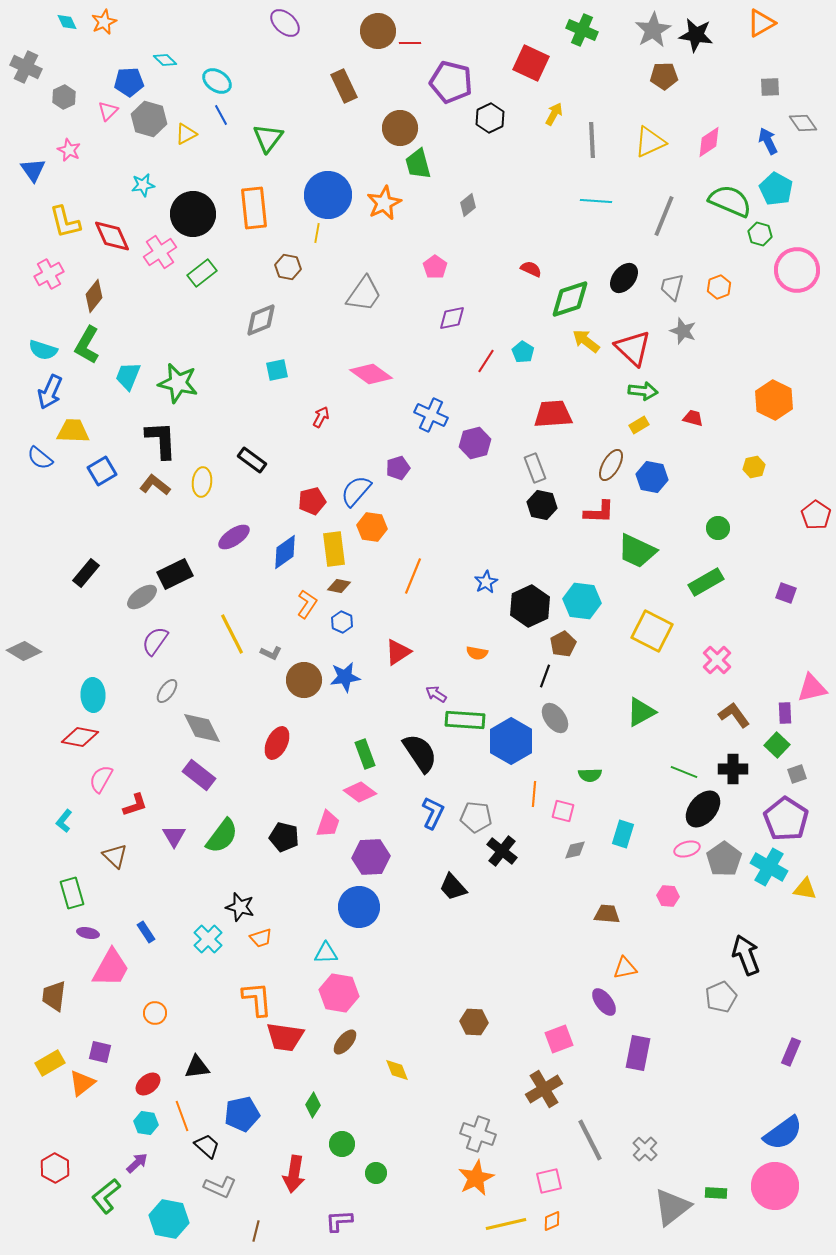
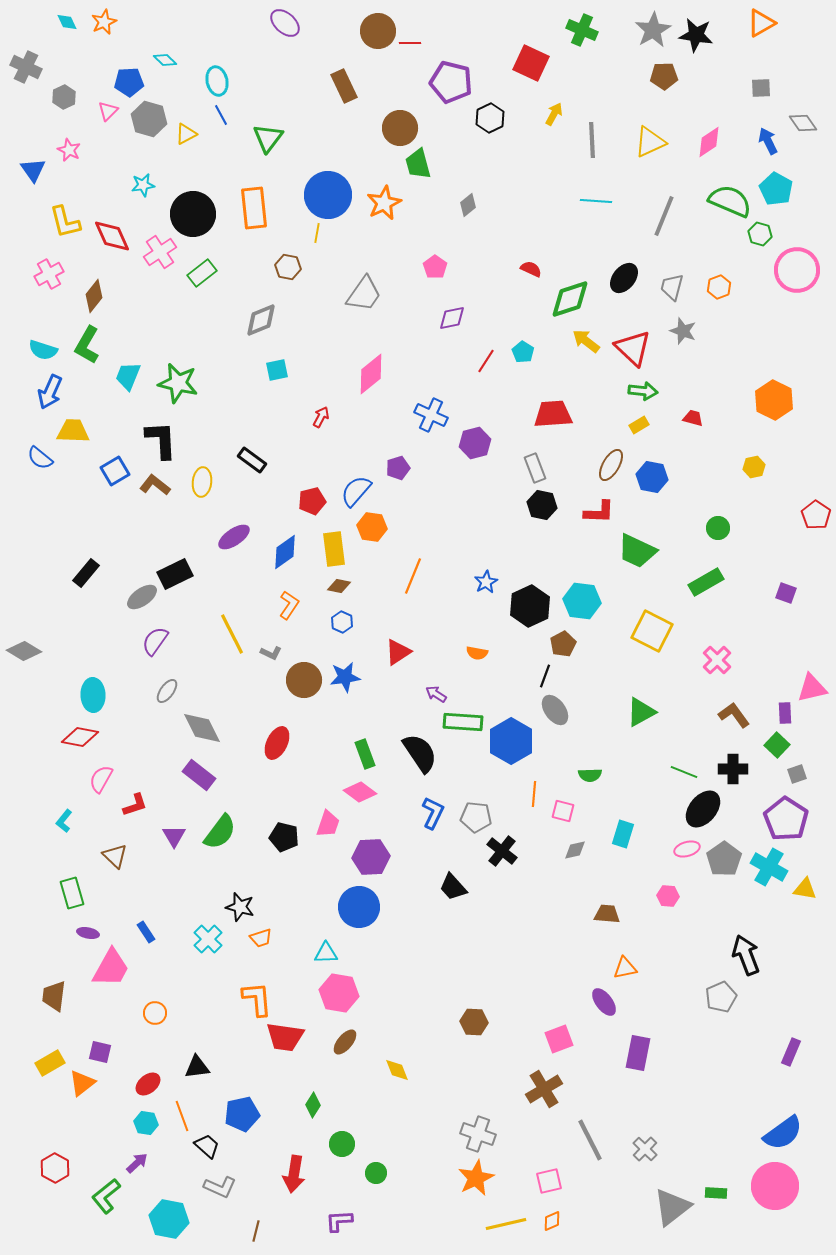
cyan ellipse at (217, 81): rotated 44 degrees clockwise
gray square at (770, 87): moved 9 px left, 1 px down
pink diamond at (371, 374): rotated 75 degrees counterclockwise
blue square at (102, 471): moved 13 px right
orange L-shape at (307, 604): moved 18 px left, 1 px down
gray ellipse at (555, 718): moved 8 px up
green rectangle at (465, 720): moved 2 px left, 2 px down
green semicircle at (222, 836): moved 2 px left, 4 px up
